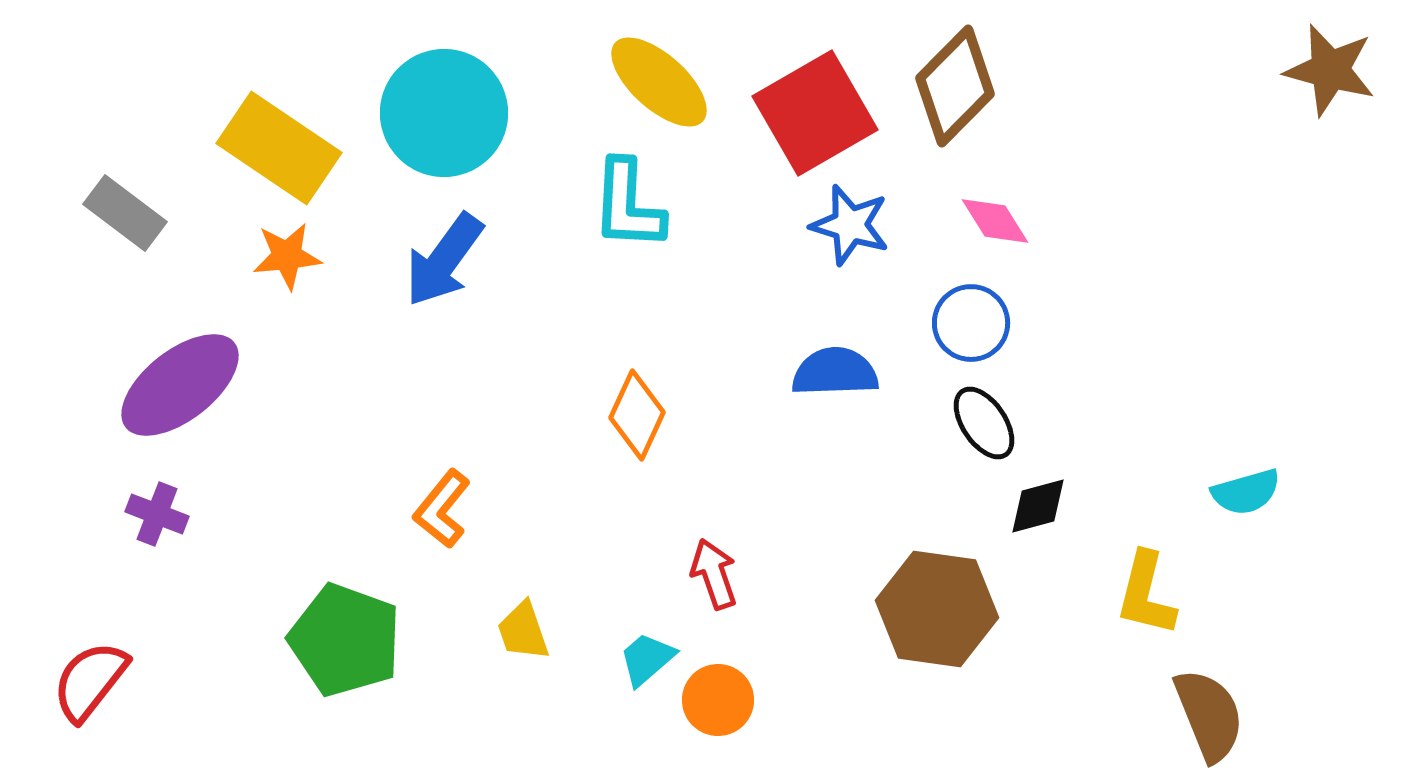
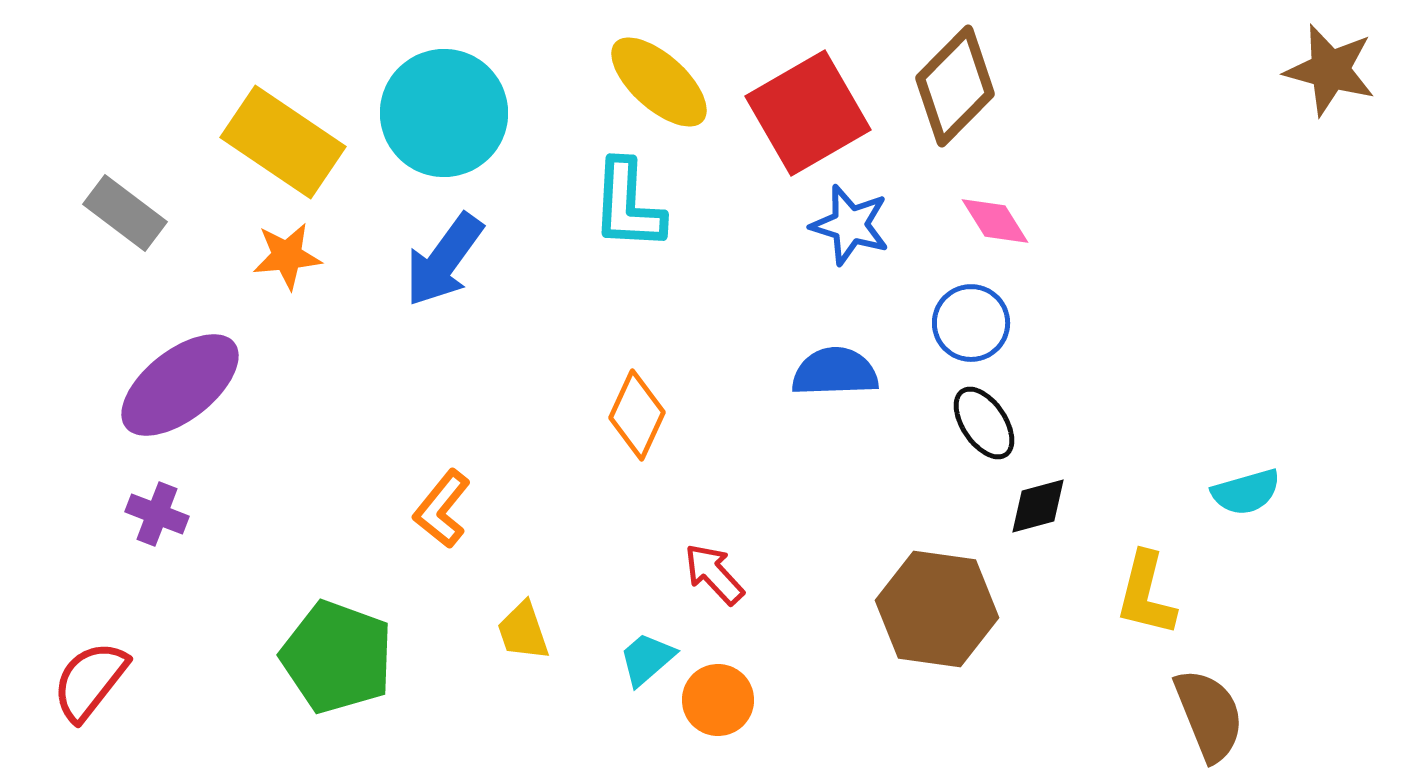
red square: moved 7 px left
yellow rectangle: moved 4 px right, 6 px up
red arrow: rotated 24 degrees counterclockwise
green pentagon: moved 8 px left, 17 px down
